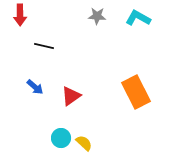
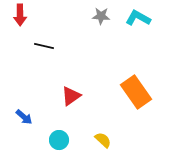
gray star: moved 4 px right
blue arrow: moved 11 px left, 30 px down
orange rectangle: rotated 8 degrees counterclockwise
cyan circle: moved 2 px left, 2 px down
yellow semicircle: moved 19 px right, 3 px up
